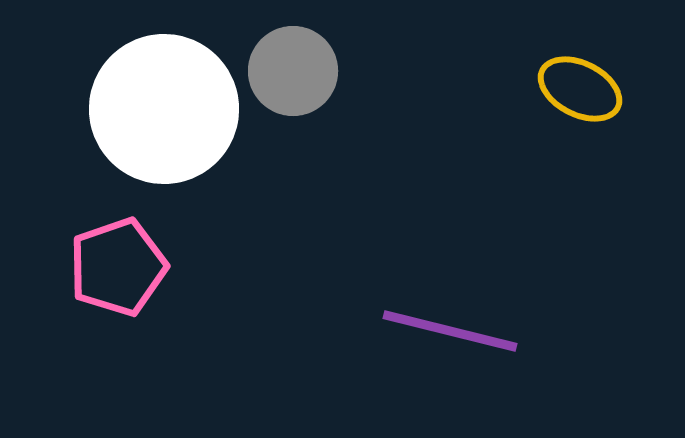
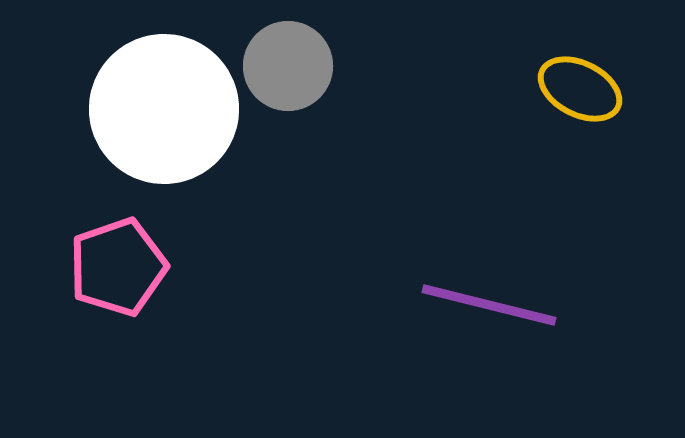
gray circle: moved 5 px left, 5 px up
purple line: moved 39 px right, 26 px up
